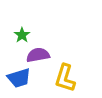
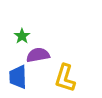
green star: moved 1 px down
blue trapezoid: moved 1 px left, 1 px up; rotated 105 degrees clockwise
